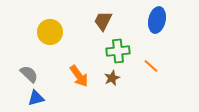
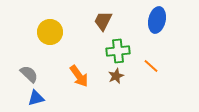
brown star: moved 4 px right, 2 px up
